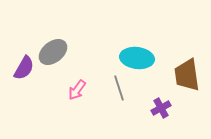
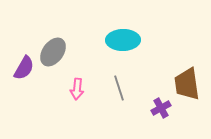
gray ellipse: rotated 16 degrees counterclockwise
cyan ellipse: moved 14 px left, 18 px up; rotated 8 degrees counterclockwise
brown trapezoid: moved 9 px down
pink arrow: moved 1 px up; rotated 30 degrees counterclockwise
